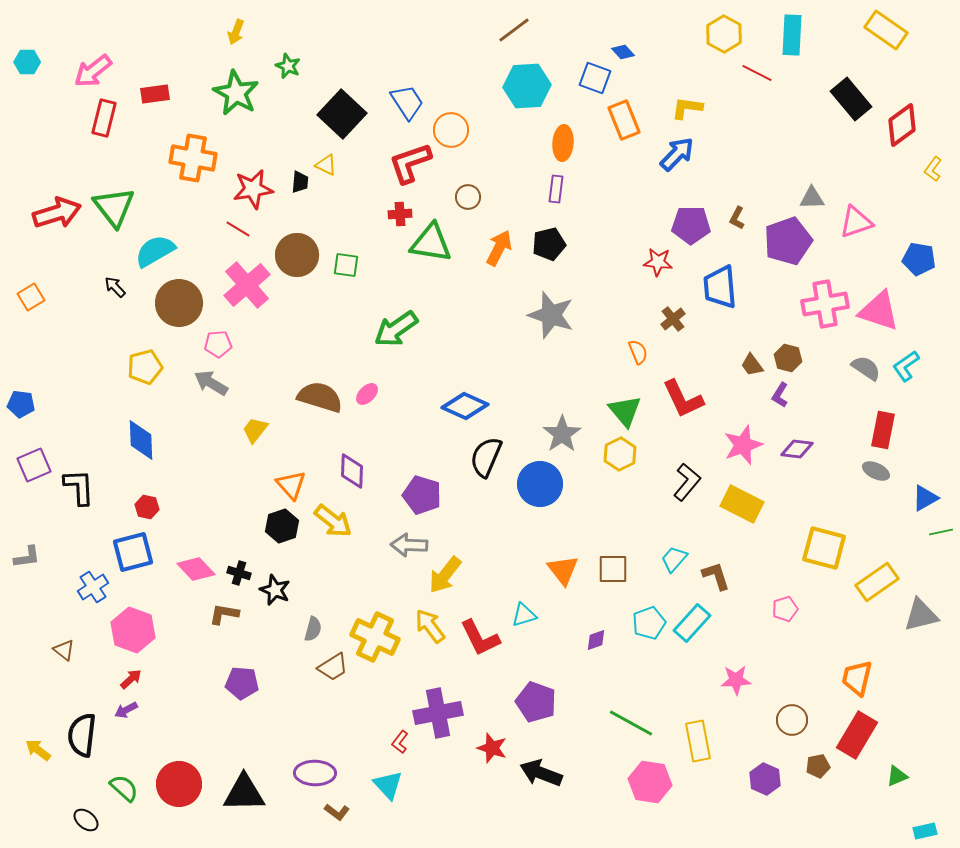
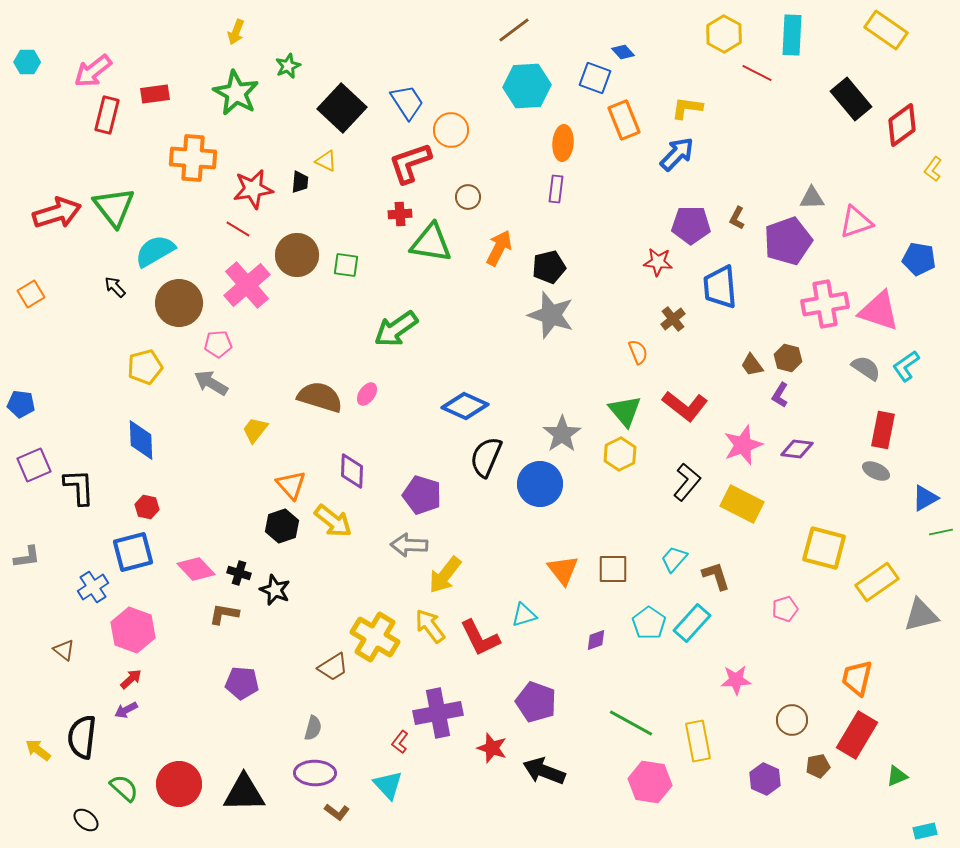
green star at (288, 66): rotated 25 degrees clockwise
black square at (342, 114): moved 6 px up
red rectangle at (104, 118): moved 3 px right, 3 px up
orange cross at (193, 158): rotated 6 degrees counterclockwise
yellow triangle at (326, 165): moved 4 px up
black pentagon at (549, 244): moved 23 px down
orange square at (31, 297): moved 3 px up
pink ellipse at (367, 394): rotated 10 degrees counterclockwise
red L-shape at (683, 399): moved 2 px right, 7 px down; rotated 27 degrees counterclockwise
cyan pentagon at (649, 623): rotated 16 degrees counterclockwise
gray semicircle at (313, 629): moved 99 px down
yellow cross at (375, 637): rotated 6 degrees clockwise
black semicircle at (82, 735): moved 2 px down
black arrow at (541, 773): moved 3 px right, 2 px up
